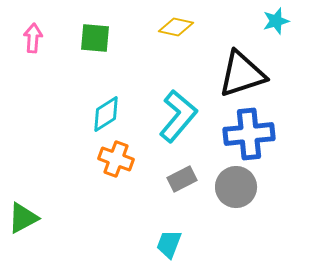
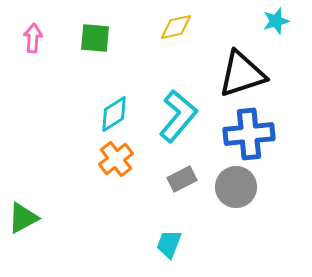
yellow diamond: rotated 24 degrees counterclockwise
cyan diamond: moved 8 px right
orange cross: rotated 32 degrees clockwise
